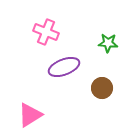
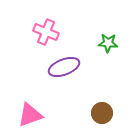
brown circle: moved 25 px down
pink triangle: rotated 12 degrees clockwise
